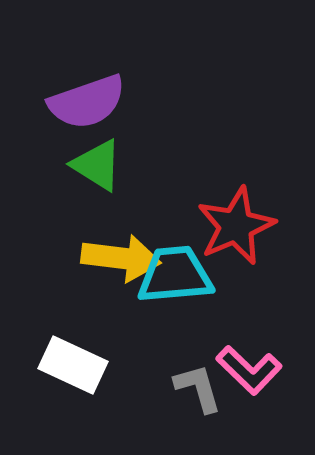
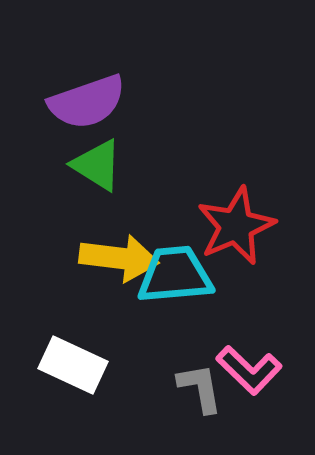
yellow arrow: moved 2 px left
gray L-shape: moved 2 px right; rotated 6 degrees clockwise
